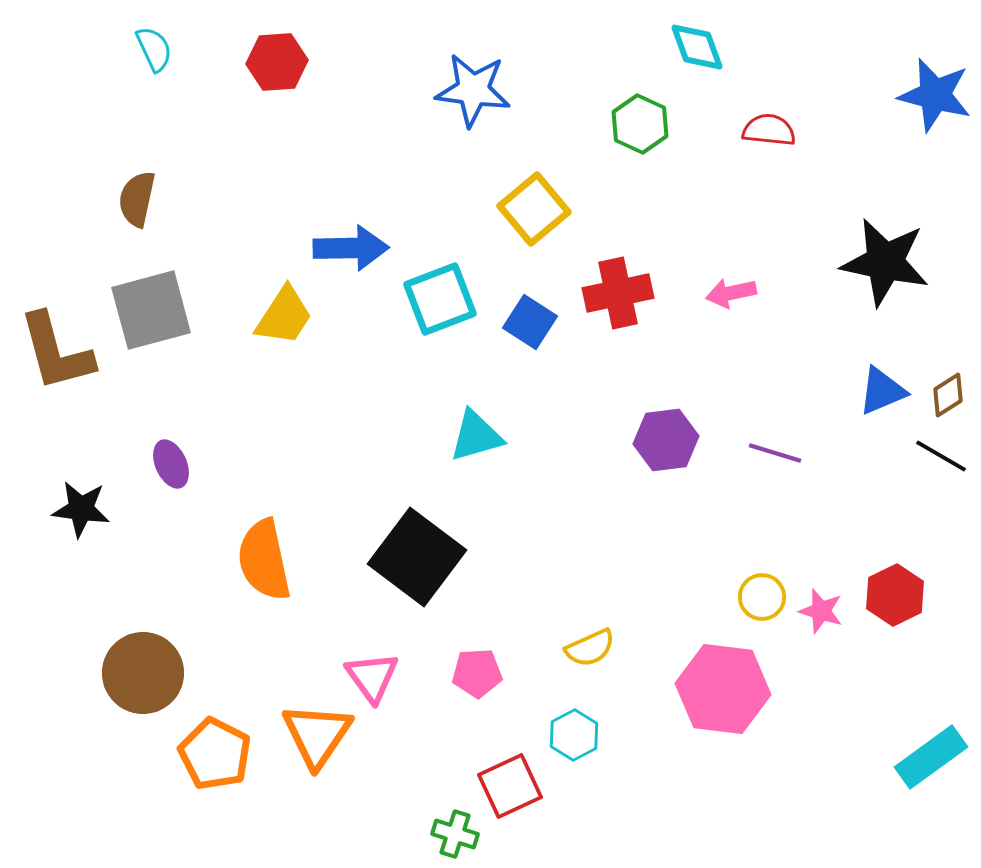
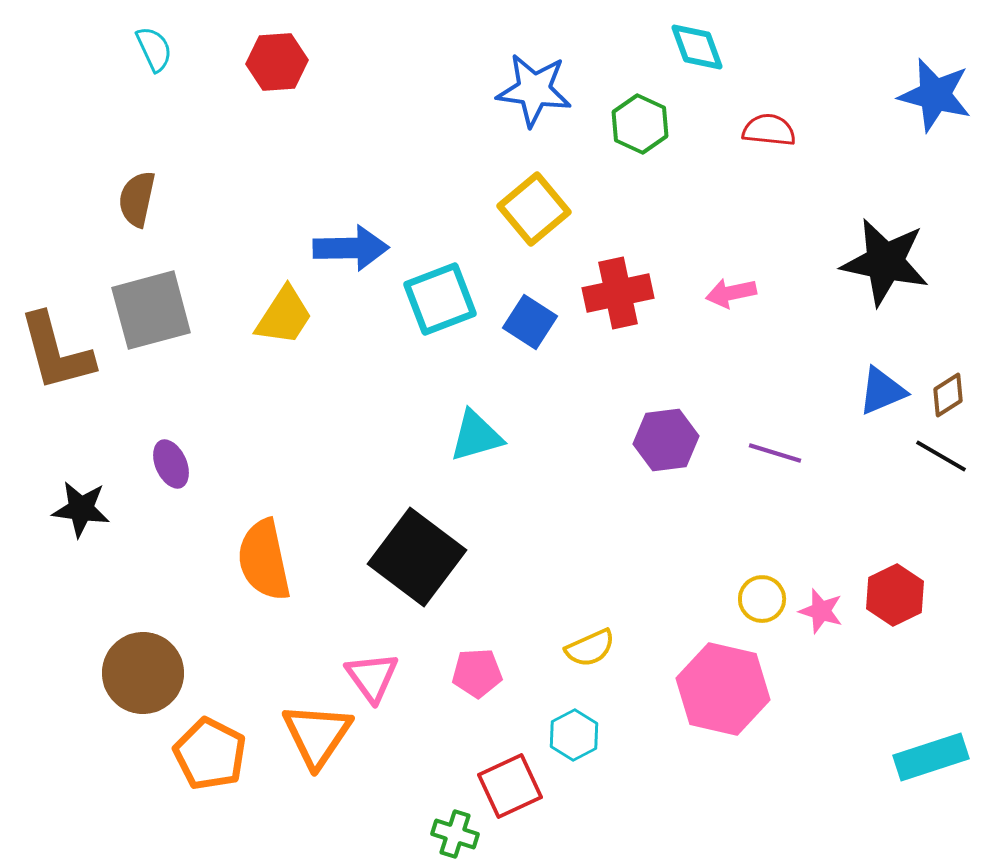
blue star at (473, 90): moved 61 px right
yellow circle at (762, 597): moved 2 px down
pink hexagon at (723, 689): rotated 6 degrees clockwise
orange pentagon at (215, 754): moved 5 px left
cyan rectangle at (931, 757): rotated 18 degrees clockwise
